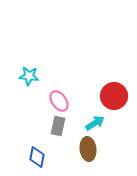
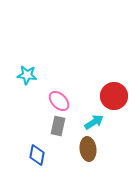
cyan star: moved 2 px left, 1 px up
pink ellipse: rotated 10 degrees counterclockwise
cyan arrow: moved 1 px left, 1 px up
blue diamond: moved 2 px up
